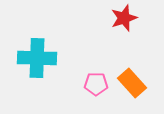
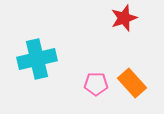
cyan cross: moved 1 px down; rotated 15 degrees counterclockwise
